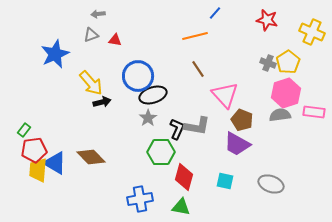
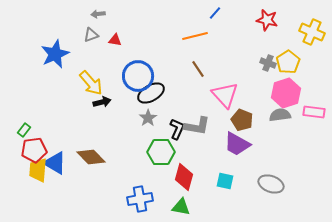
black ellipse: moved 2 px left, 2 px up; rotated 12 degrees counterclockwise
